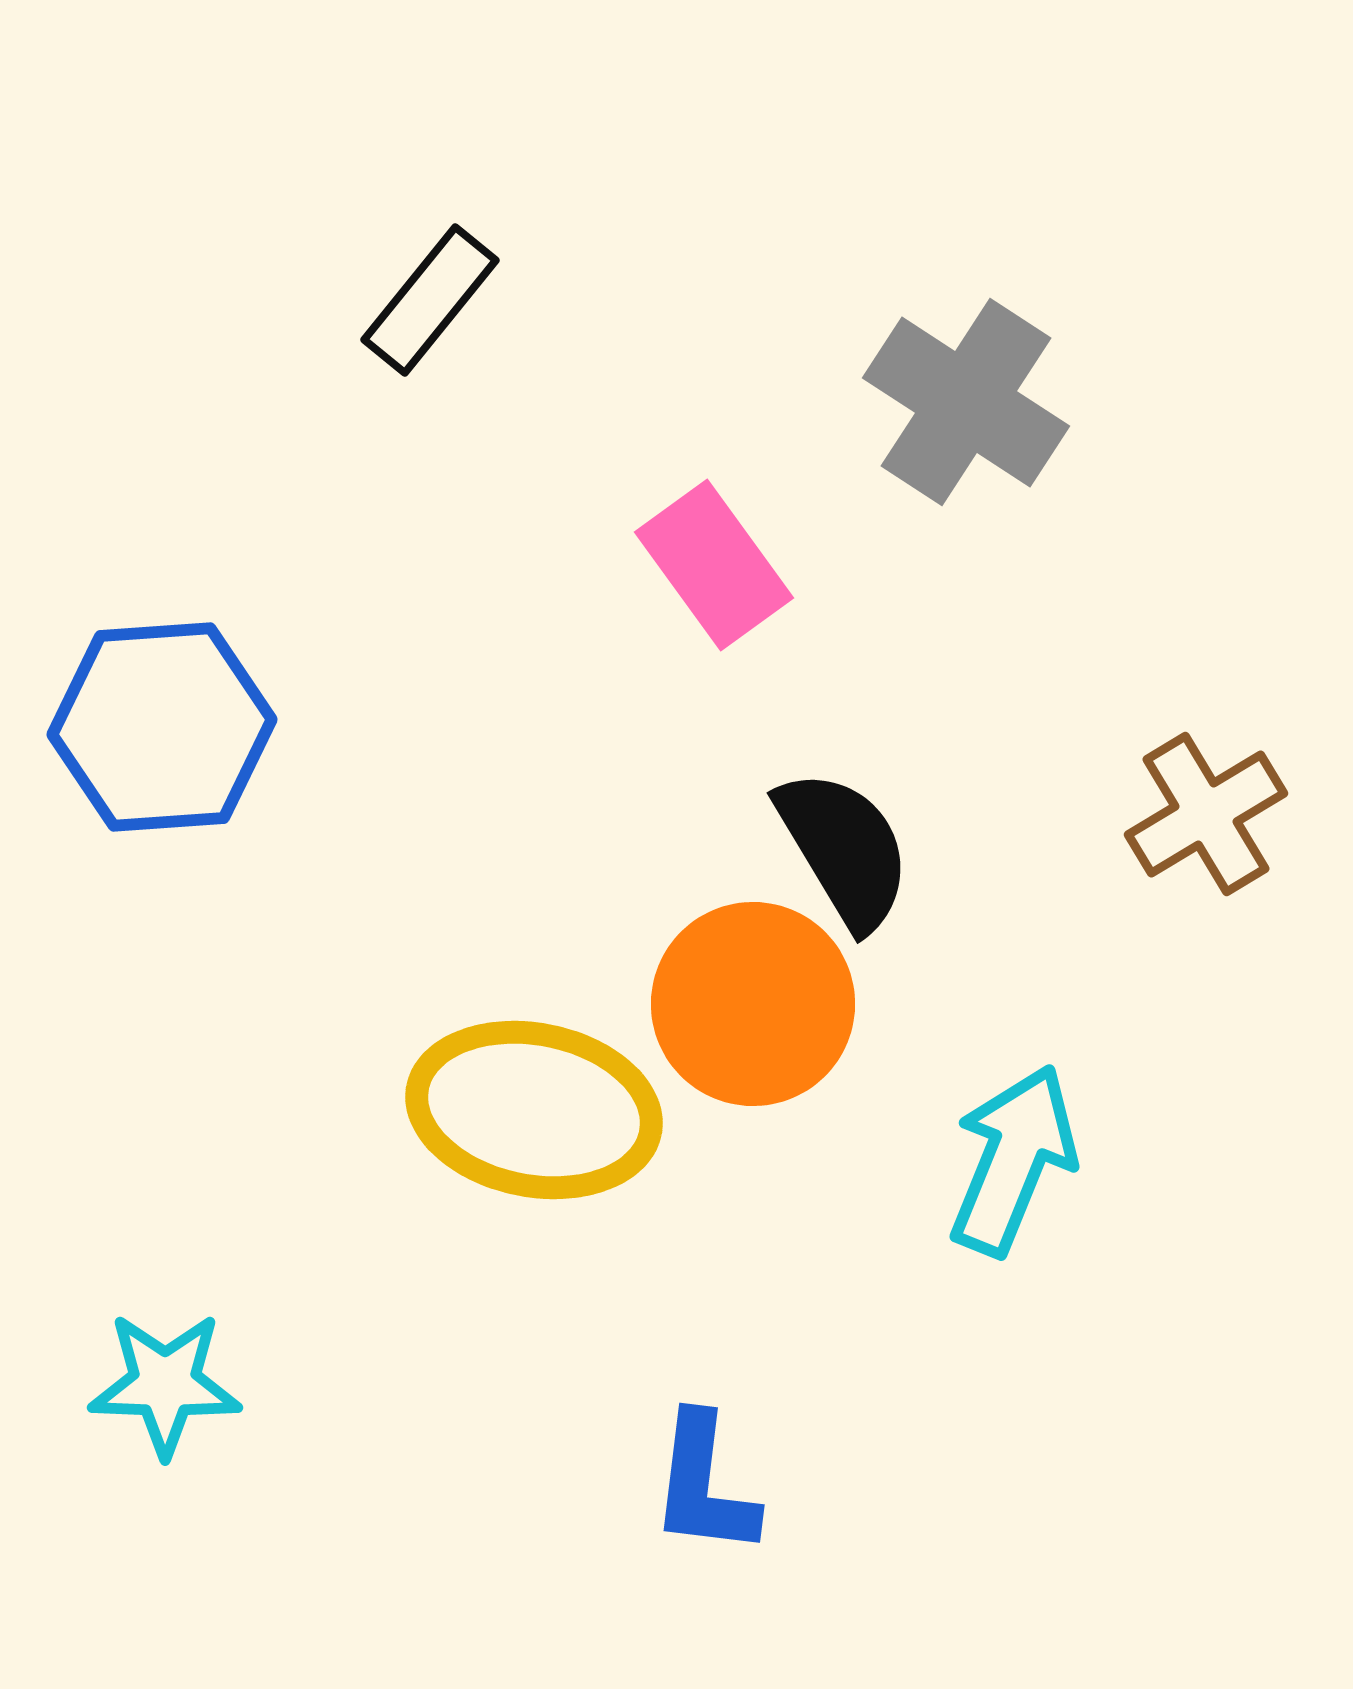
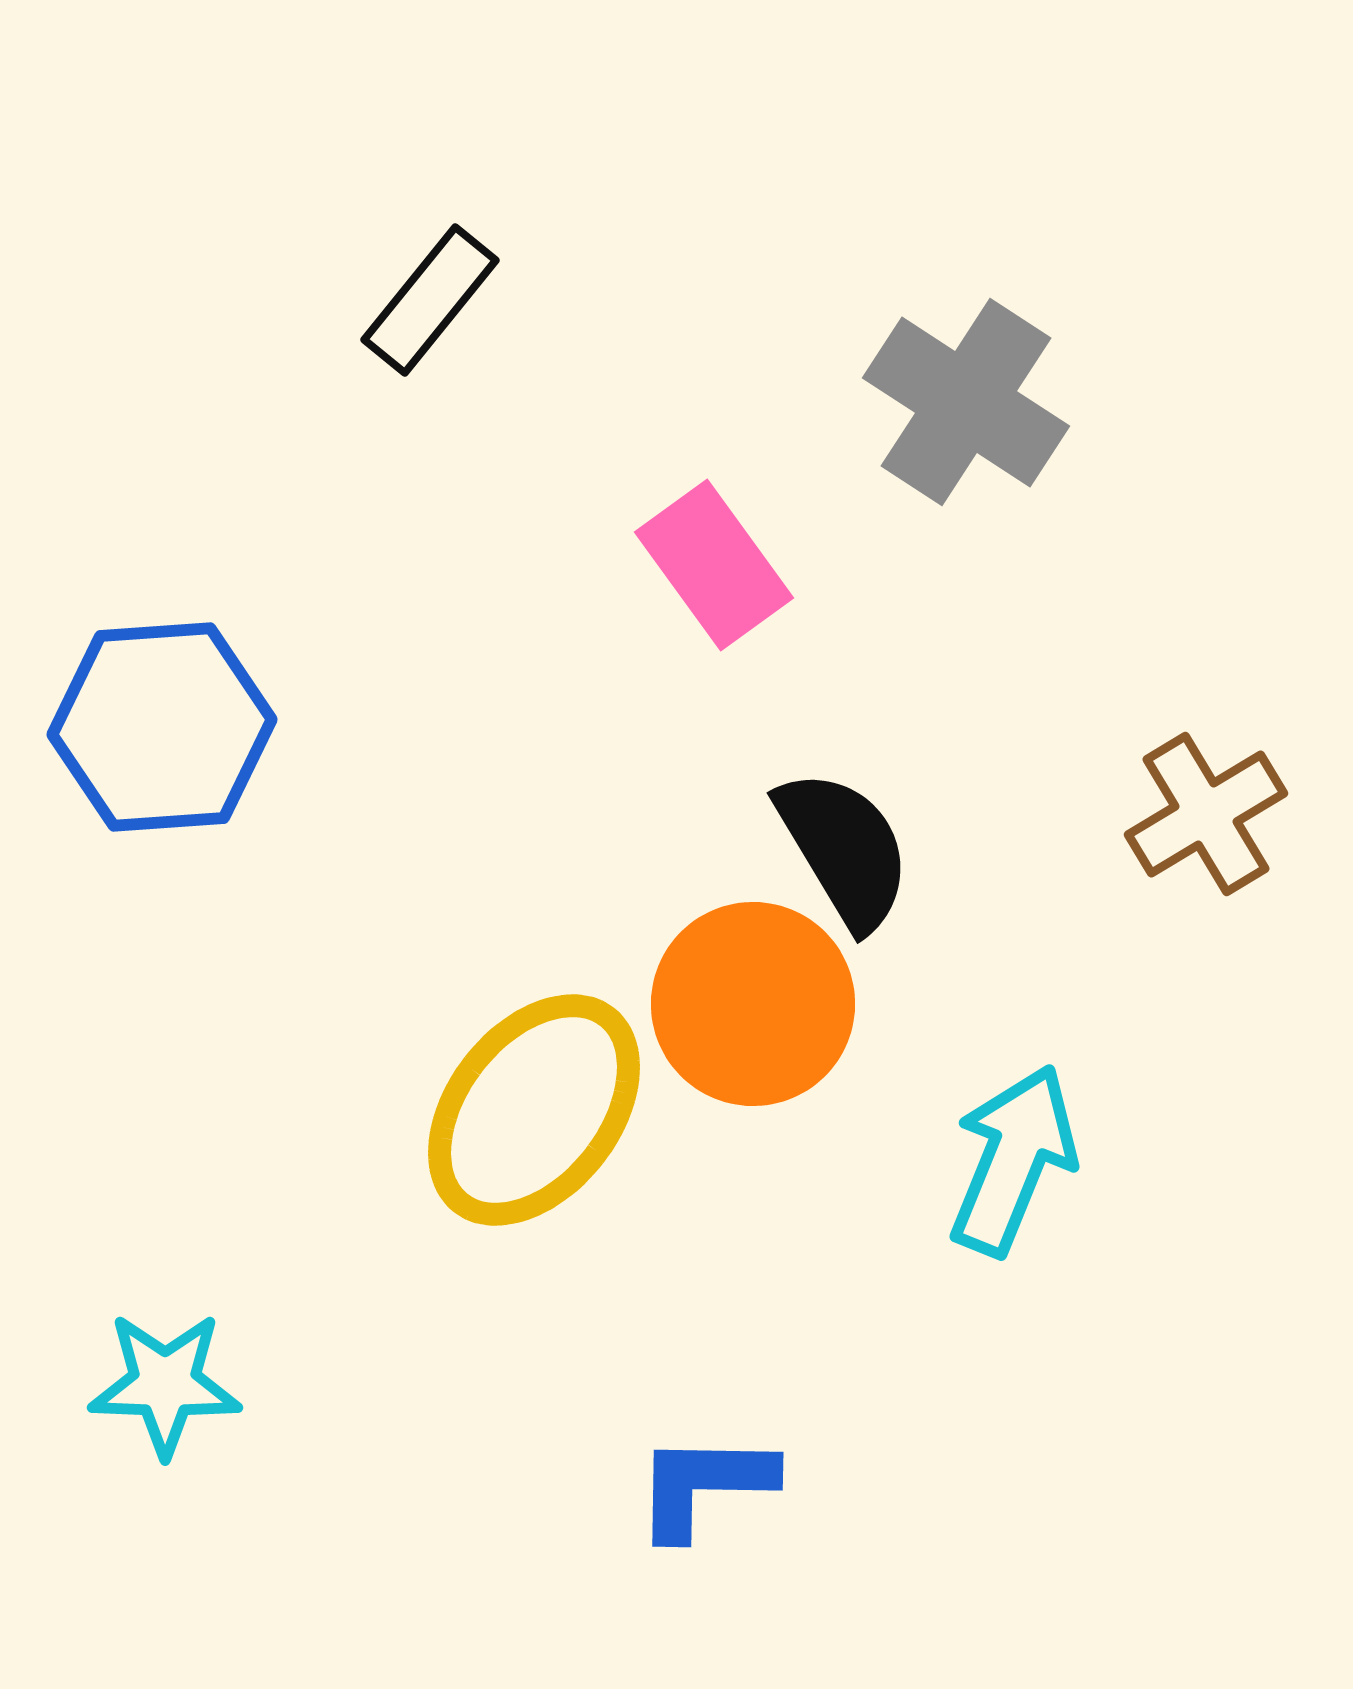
yellow ellipse: rotated 63 degrees counterclockwise
blue L-shape: rotated 84 degrees clockwise
